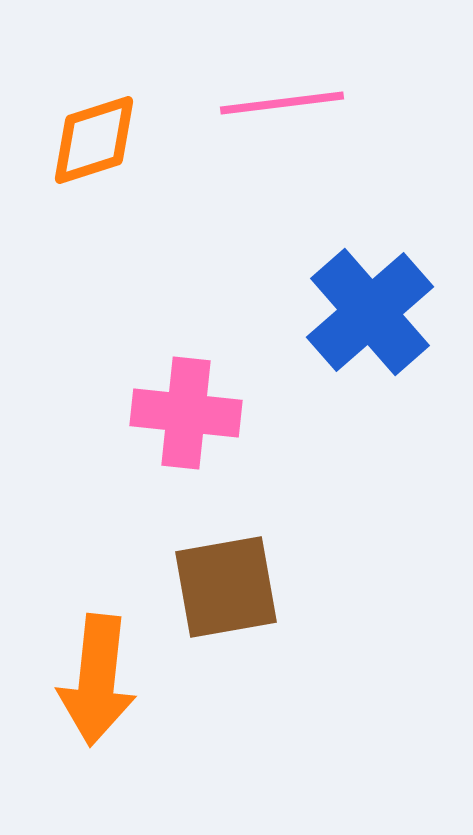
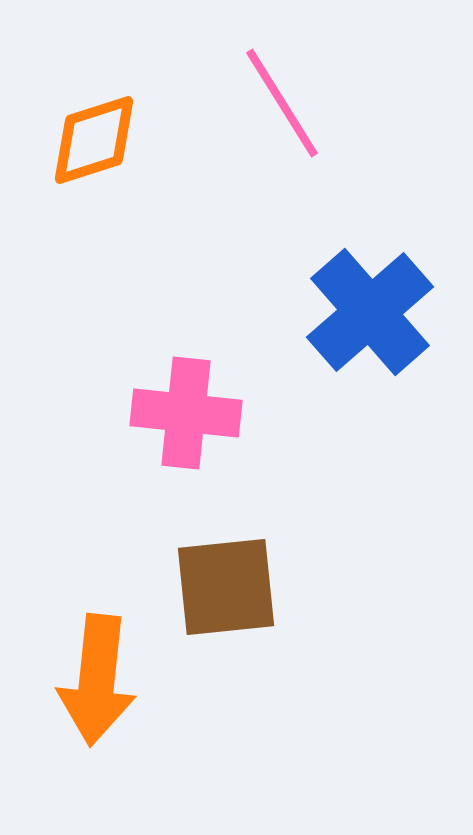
pink line: rotated 65 degrees clockwise
brown square: rotated 4 degrees clockwise
